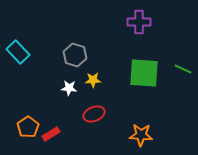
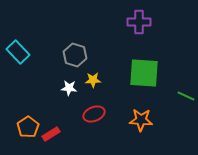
green line: moved 3 px right, 27 px down
orange star: moved 15 px up
